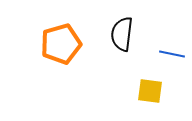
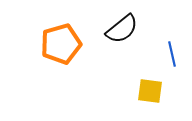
black semicircle: moved 5 px up; rotated 136 degrees counterclockwise
blue line: rotated 65 degrees clockwise
